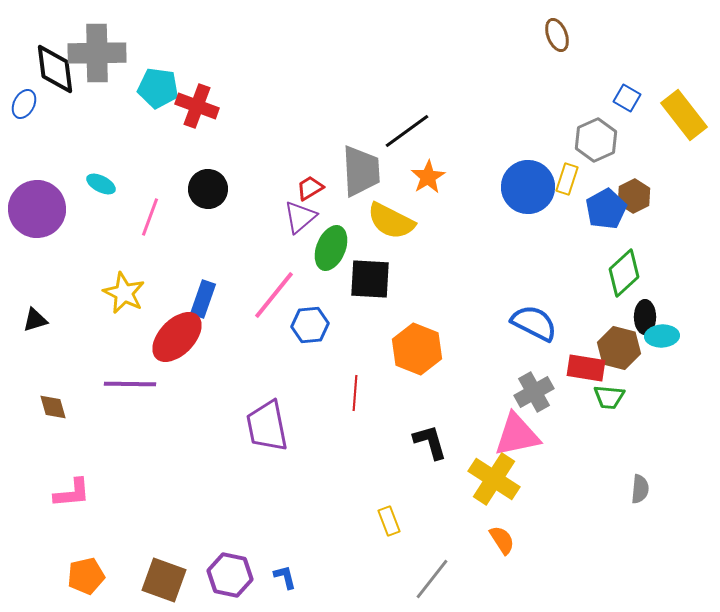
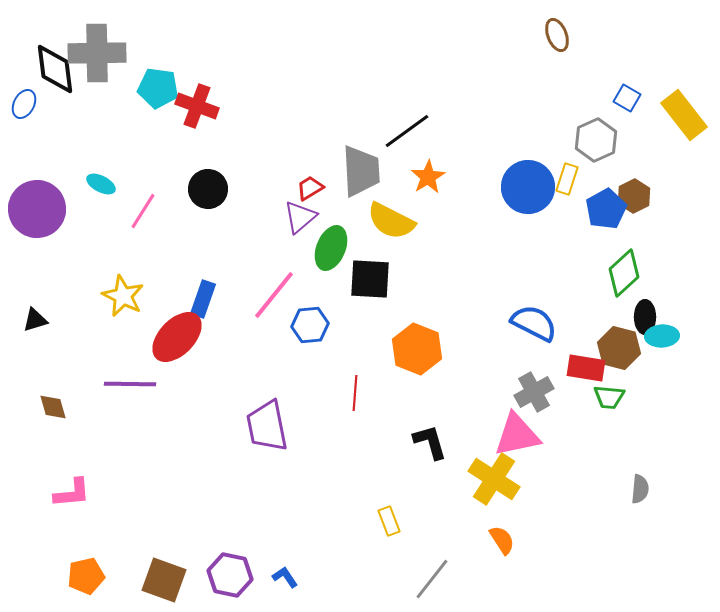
pink line at (150, 217): moved 7 px left, 6 px up; rotated 12 degrees clockwise
yellow star at (124, 293): moved 1 px left, 3 px down
blue L-shape at (285, 577): rotated 20 degrees counterclockwise
